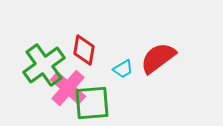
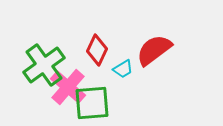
red diamond: moved 13 px right; rotated 16 degrees clockwise
red semicircle: moved 4 px left, 8 px up
pink cross: moved 1 px up
